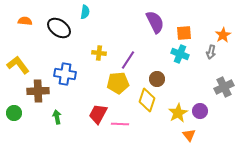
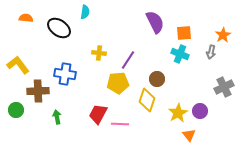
orange semicircle: moved 1 px right, 3 px up
green circle: moved 2 px right, 3 px up
